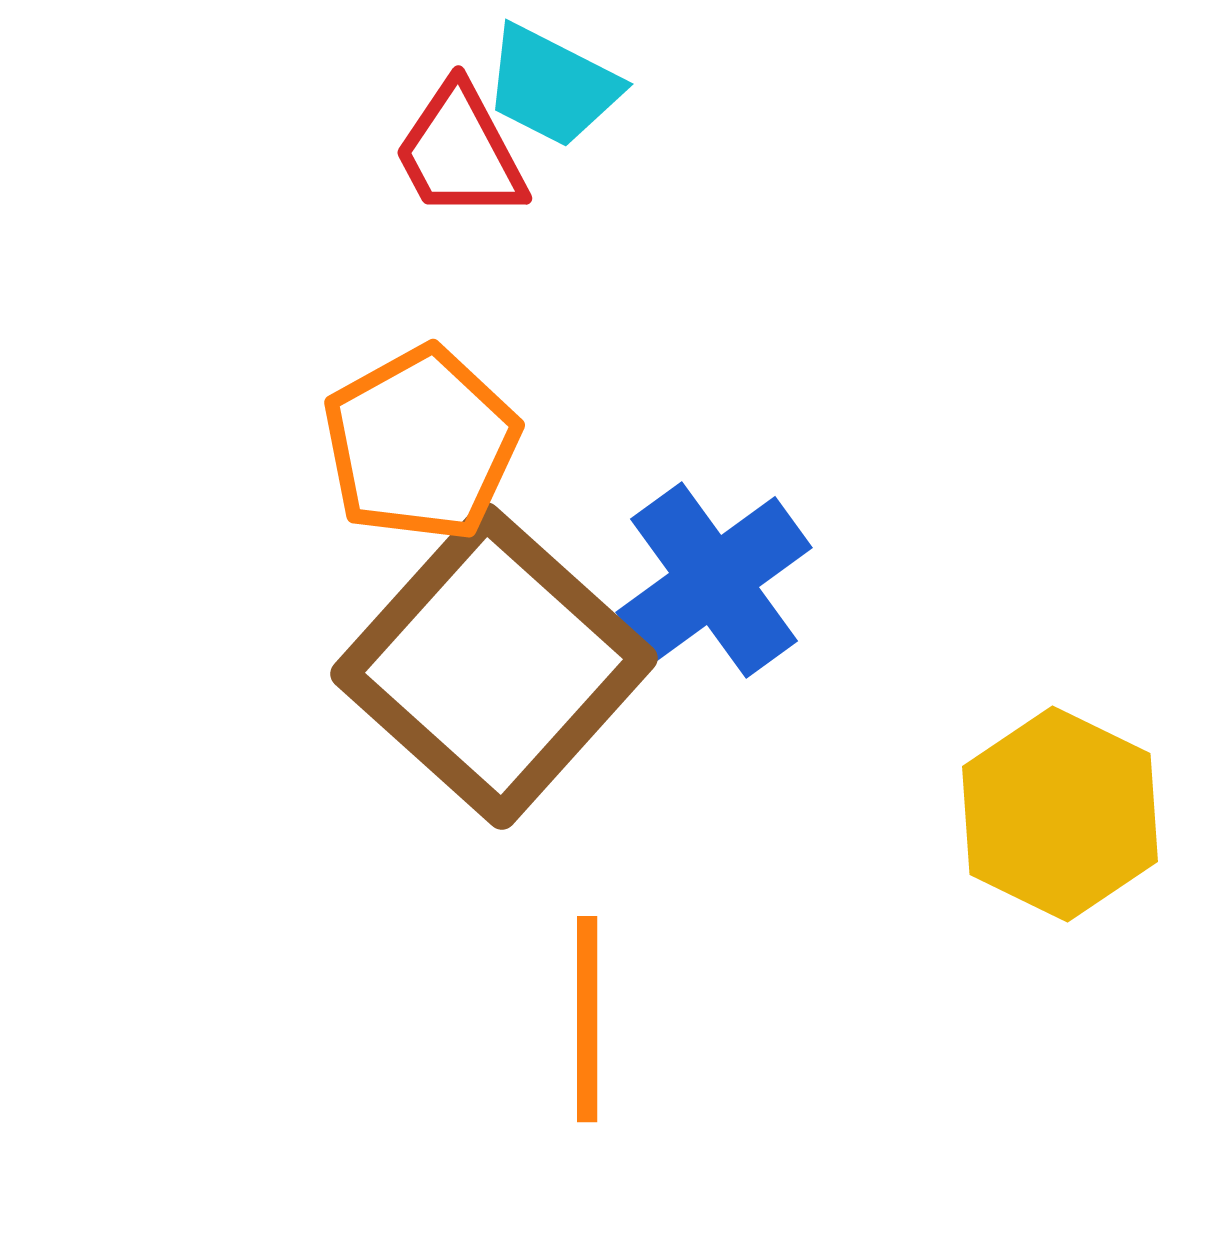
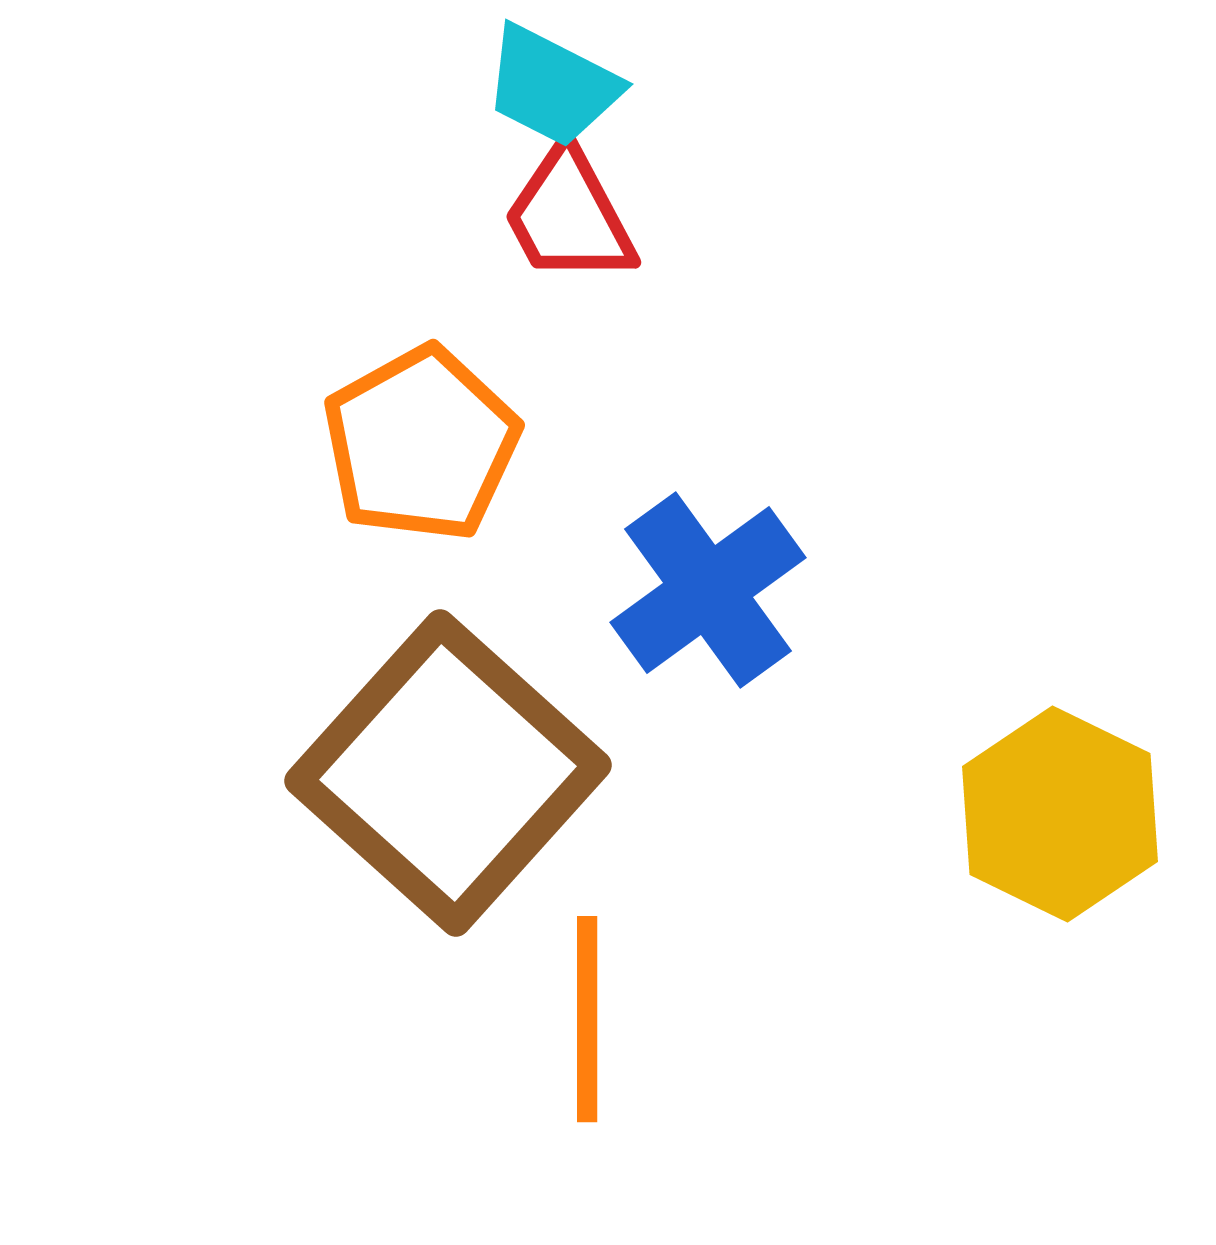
red trapezoid: moved 109 px right, 64 px down
blue cross: moved 6 px left, 10 px down
brown square: moved 46 px left, 107 px down
